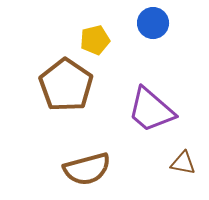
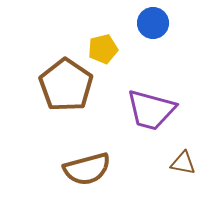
yellow pentagon: moved 8 px right, 9 px down
purple trapezoid: rotated 26 degrees counterclockwise
